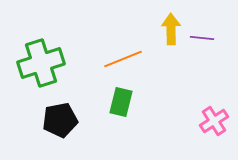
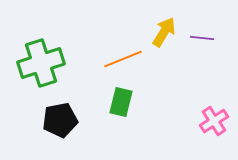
yellow arrow: moved 7 px left, 3 px down; rotated 32 degrees clockwise
